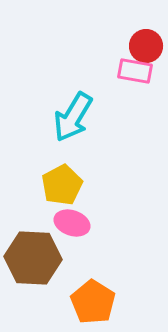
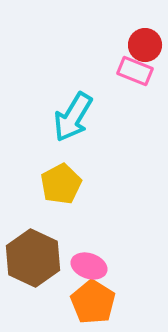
red circle: moved 1 px left, 1 px up
pink rectangle: rotated 12 degrees clockwise
yellow pentagon: moved 1 px left, 1 px up
pink ellipse: moved 17 px right, 43 px down
brown hexagon: rotated 22 degrees clockwise
